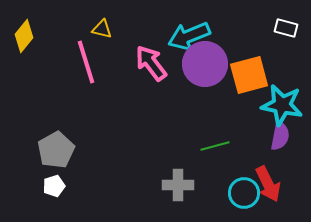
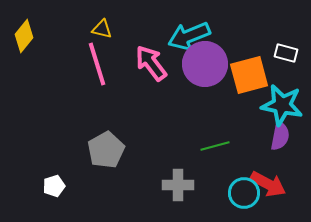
white rectangle: moved 25 px down
pink line: moved 11 px right, 2 px down
gray pentagon: moved 50 px right
red arrow: rotated 36 degrees counterclockwise
